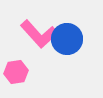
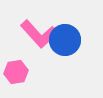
blue circle: moved 2 px left, 1 px down
